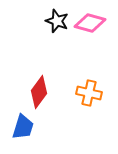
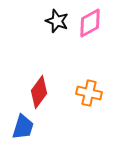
pink diamond: rotated 44 degrees counterclockwise
